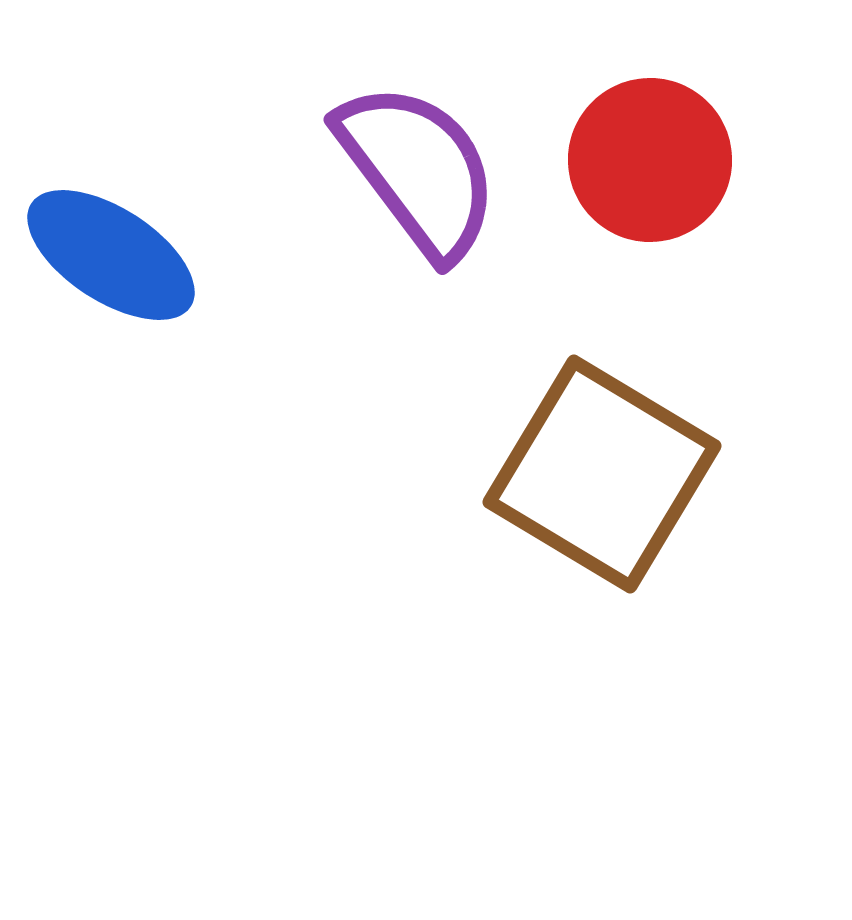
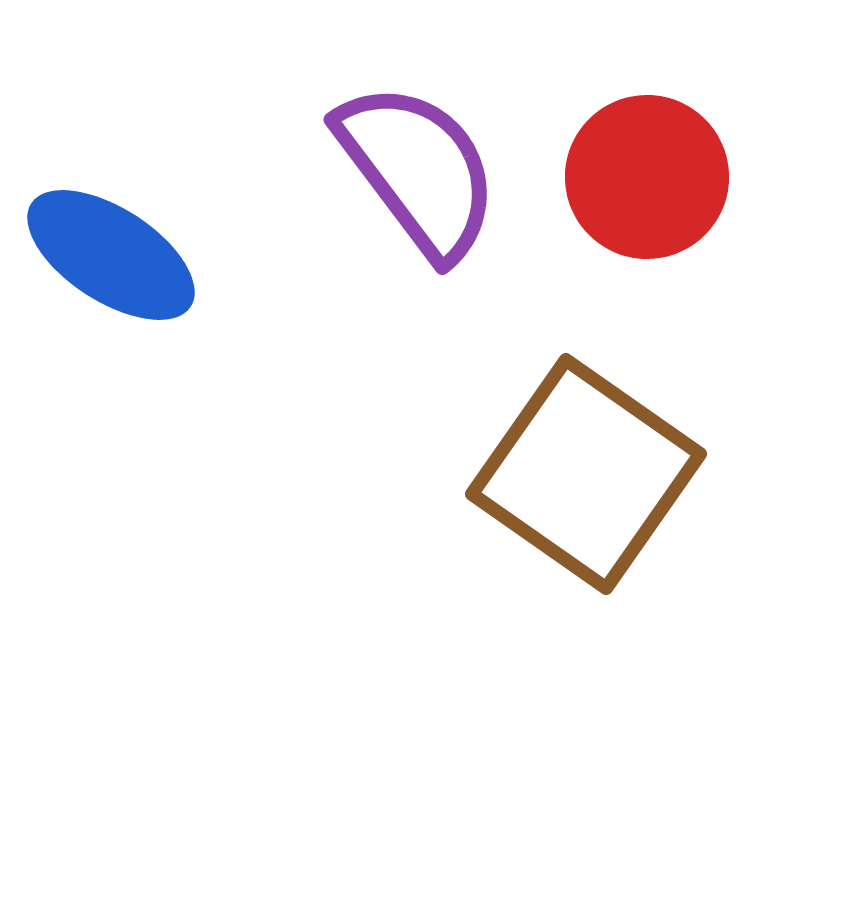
red circle: moved 3 px left, 17 px down
brown square: moved 16 px left; rotated 4 degrees clockwise
